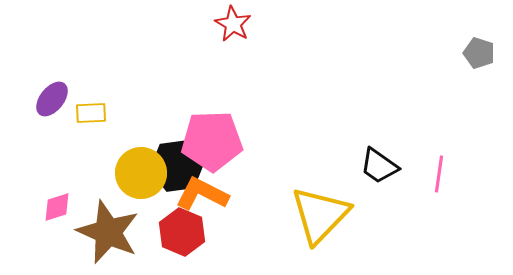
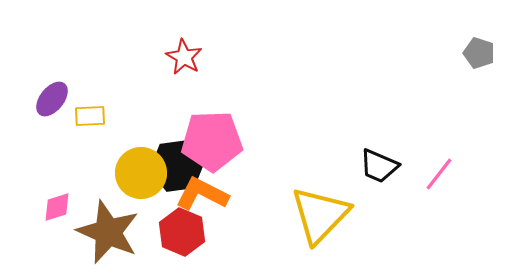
red star: moved 49 px left, 33 px down
yellow rectangle: moved 1 px left, 3 px down
black trapezoid: rotated 12 degrees counterclockwise
pink line: rotated 30 degrees clockwise
